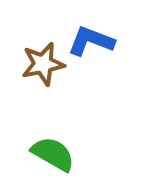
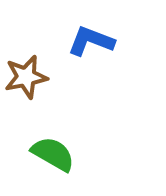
brown star: moved 17 px left, 13 px down
